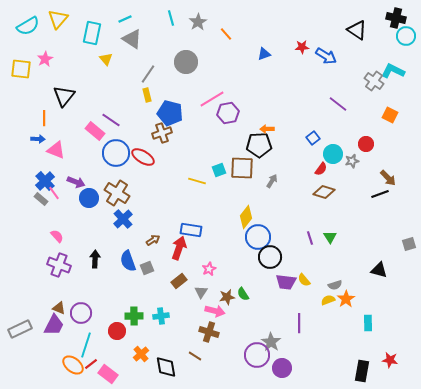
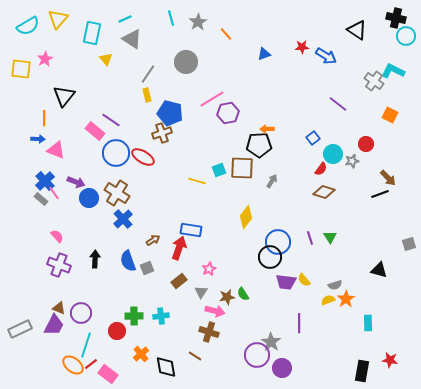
blue circle at (258, 237): moved 20 px right, 5 px down
